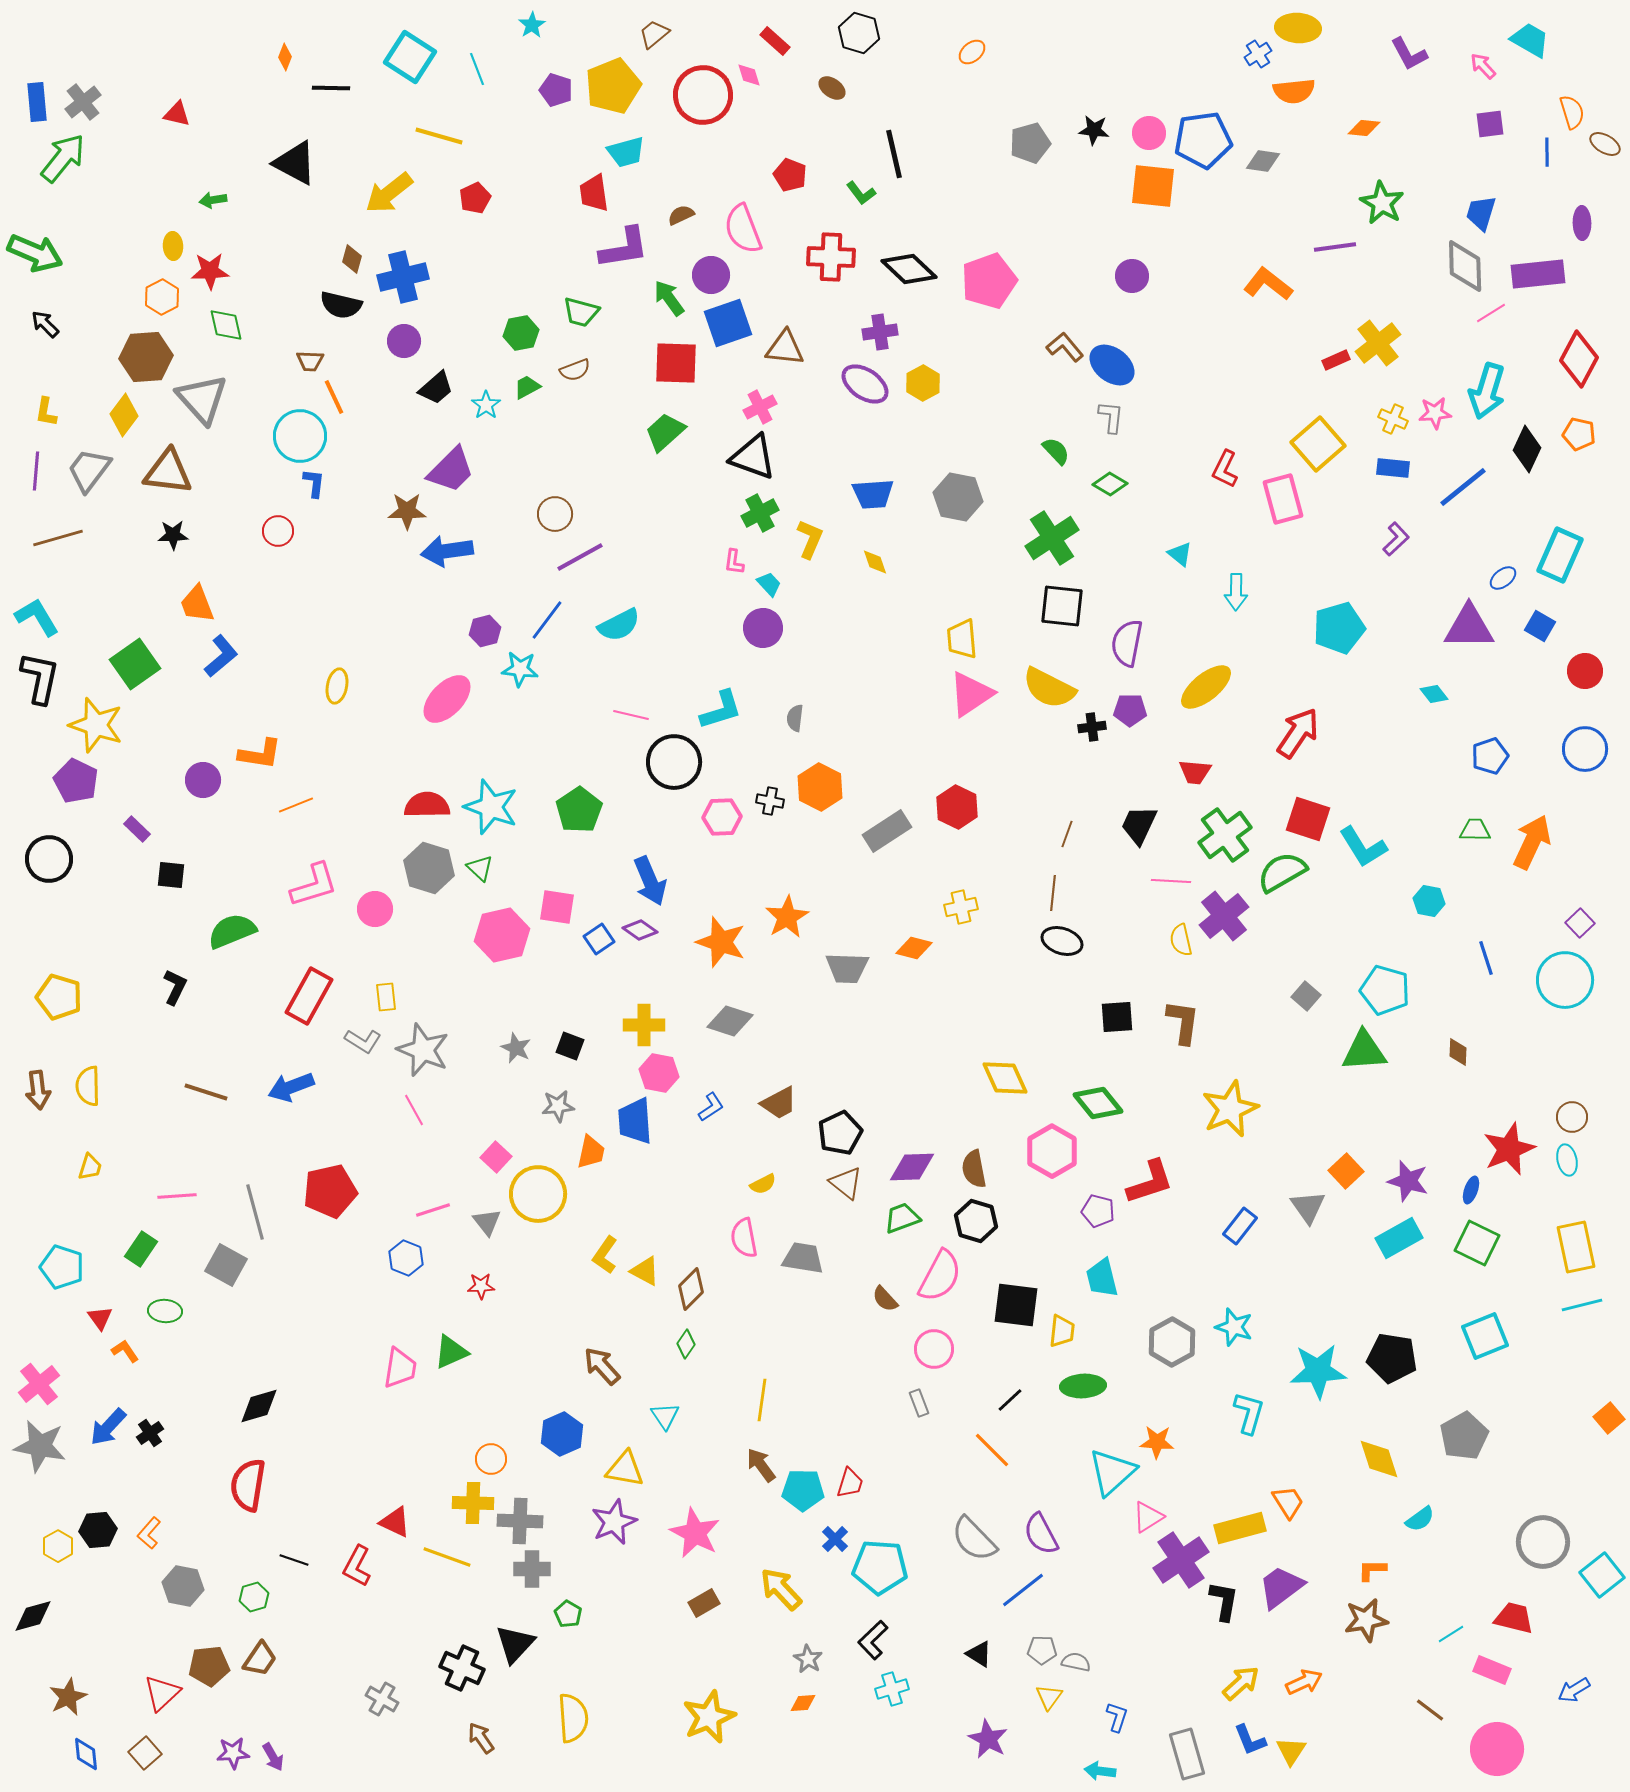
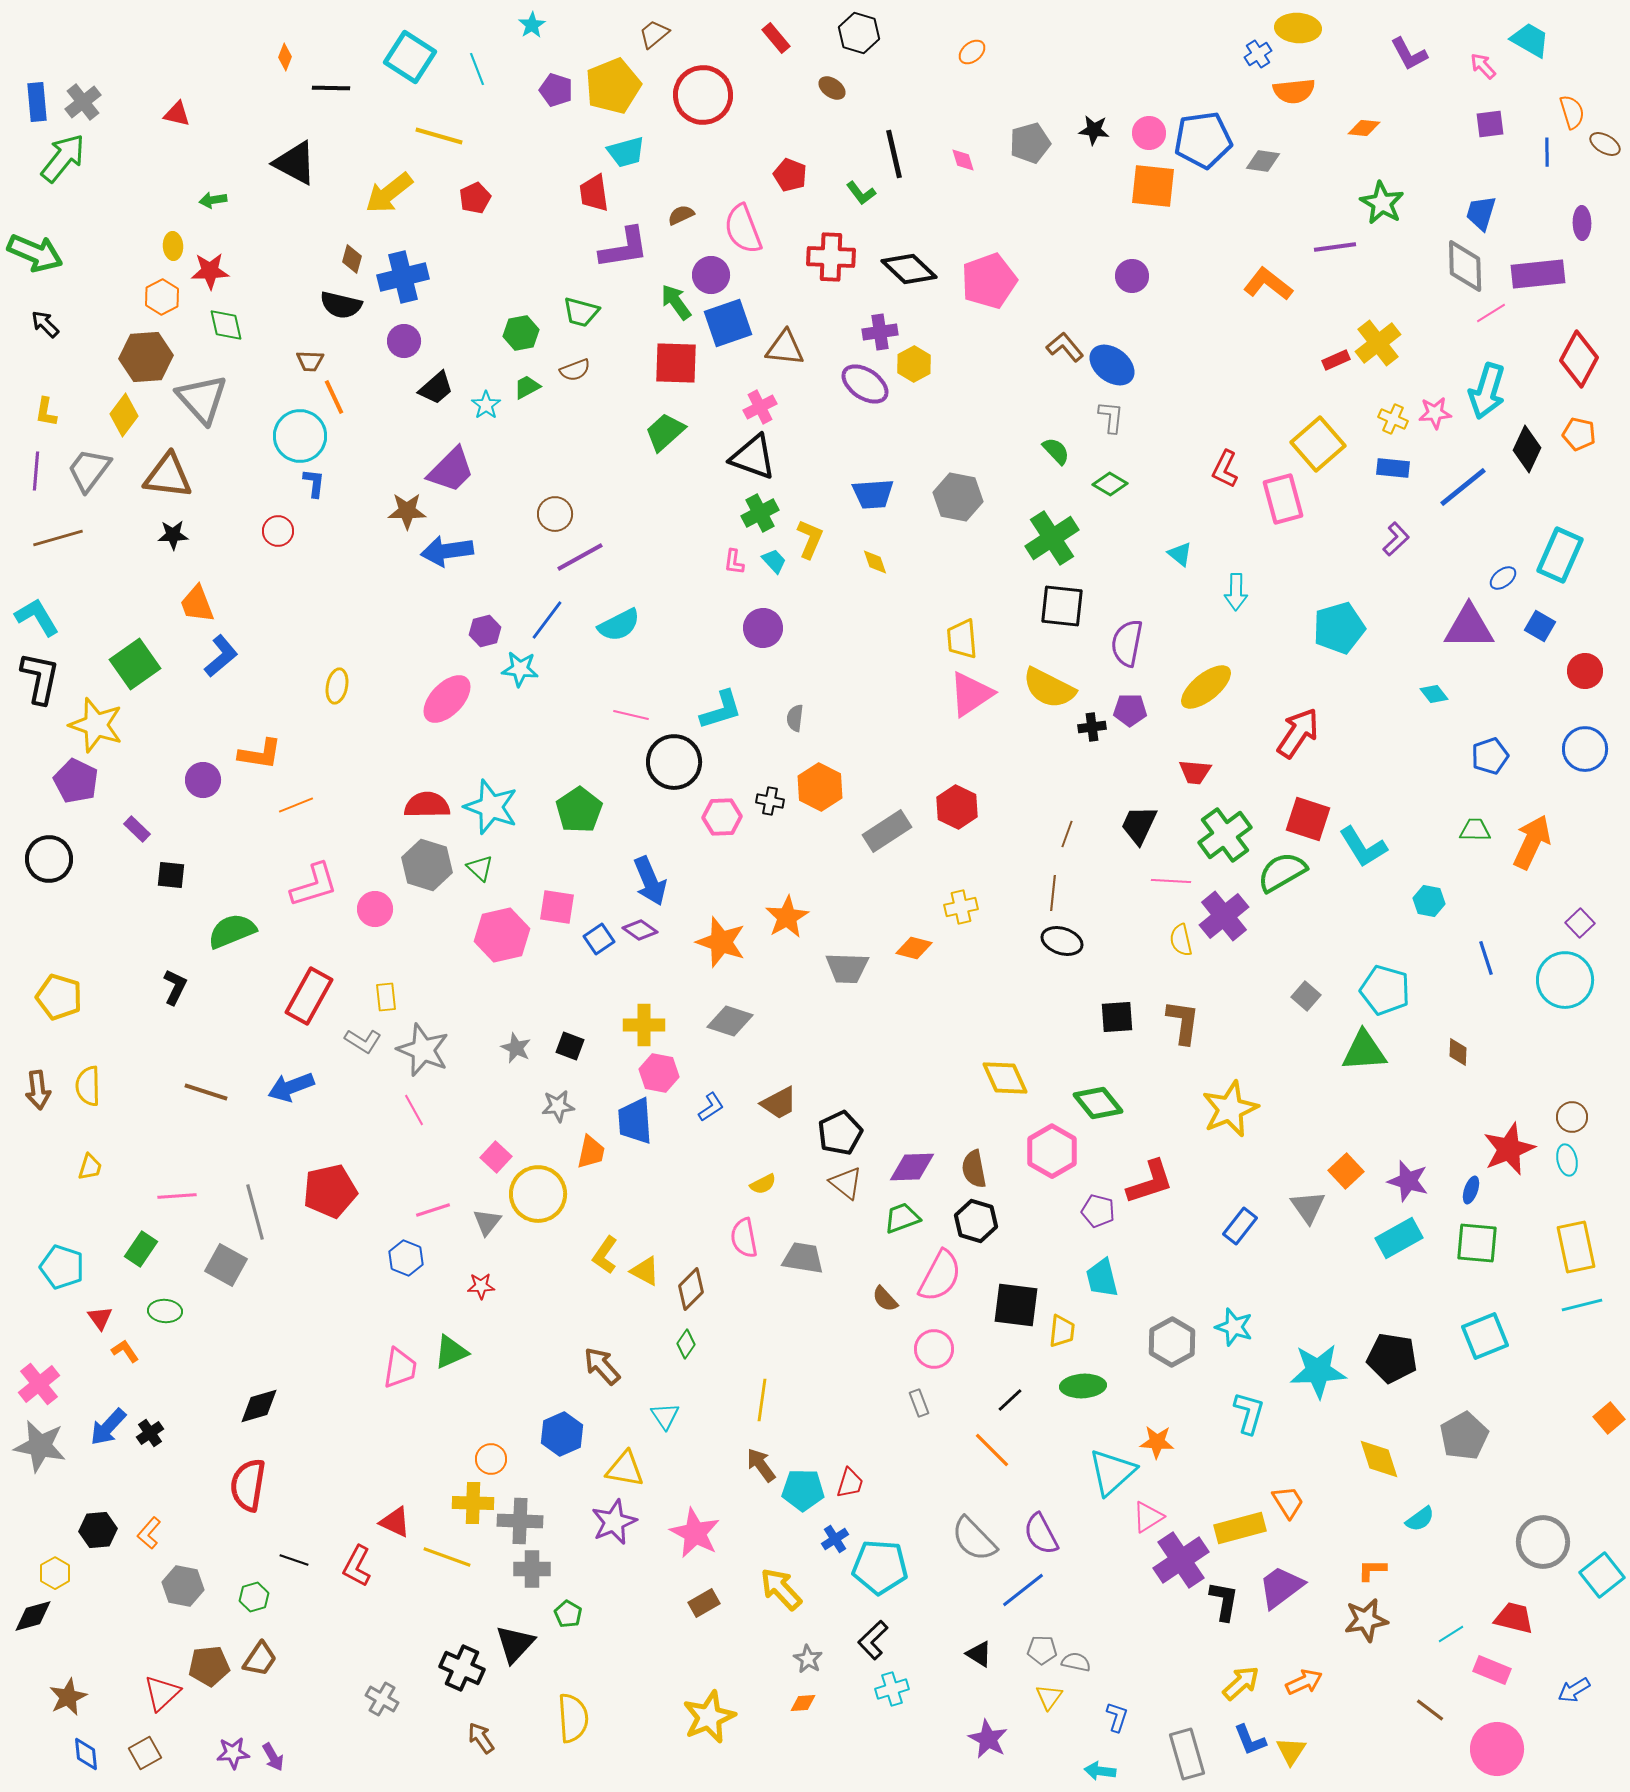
red rectangle at (775, 41): moved 1 px right, 3 px up; rotated 8 degrees clockwise
pink diamond at (749, 75): moved 214 px right, 85 px down
green arrow at (669, 298): moved 7 px right, 4 px down
yellow hexagon at (923, 383): moved 9 px left, 19 px up
brown triangle at (168, 472): moved 4 px down
cyan trapezoid at (769, 584): moved 5 px right, 23 px up
gray hexagon at (429, 868): moved 2 px left, 3 px up
gray triangle at (487, 1222): rotated 16 degrees clockwise
green square at (1477, 1243): rotated 21 degrees counterclockwise
blue cross at (835, 1539): rotated 12 degrees clockwise
yellow hexagon at (58, 1546): moved 3 px left, 27 px down
brown square at (145, 1753): rotated 12 degrees clockwise
